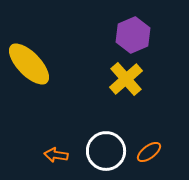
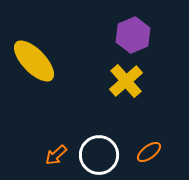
yellow ellipse: moved 5 px right, 3 px up
yellow cross: moved 2 px down
white circle: moved 7 px left, 4 px down
orange arrow: rotated 50 degrees counterclockwise
